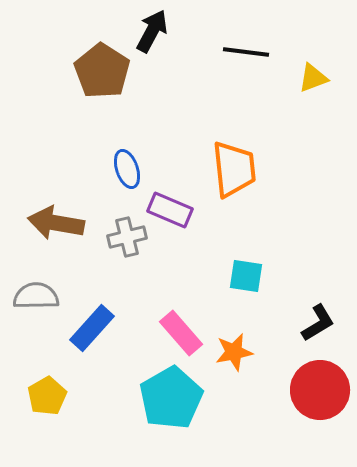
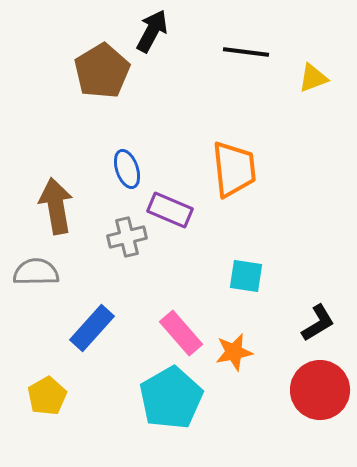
brown pentagon: rotated 8 degrees clockwise
brown arrow: moved 17 px up; rotated 70 degrees clockwise
gray semicircle: moved 24 px up
